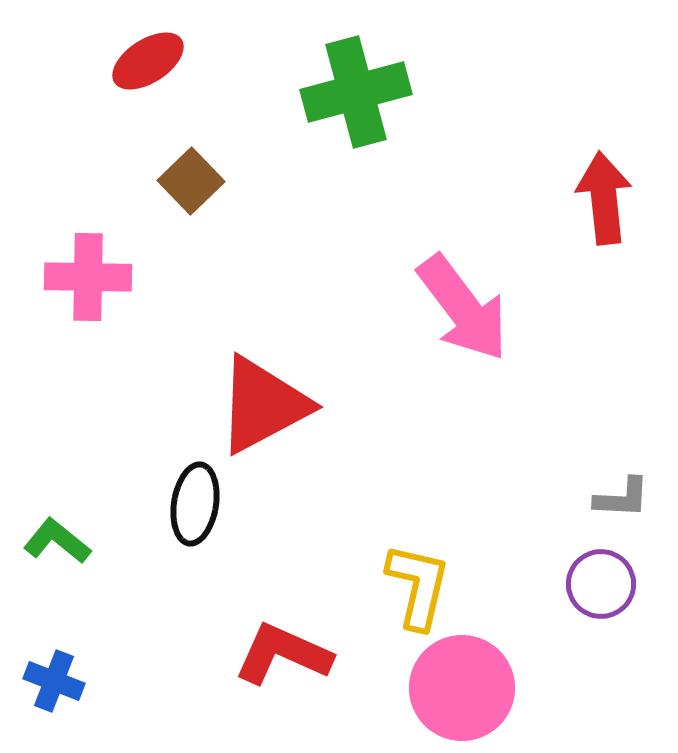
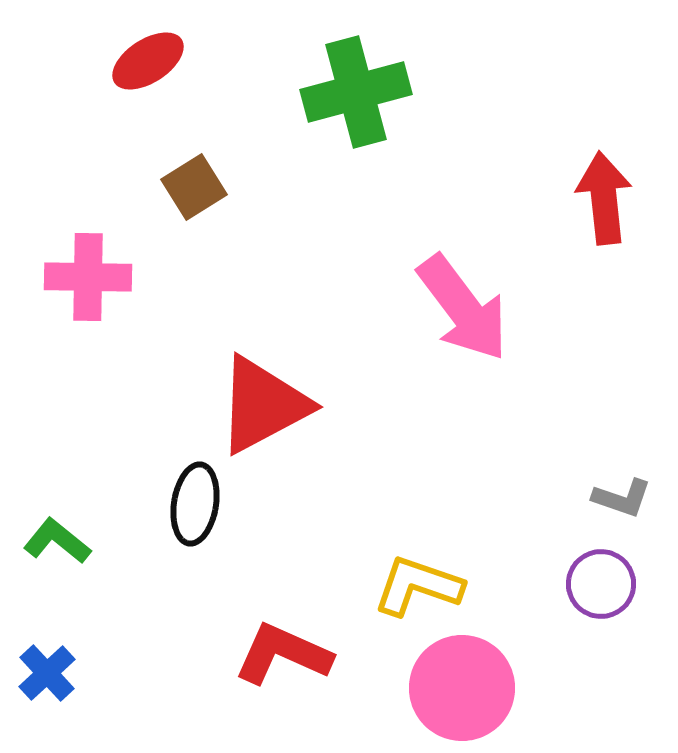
brown square: moved 3 px right, 6 px down; rotated 12 degrees clockwise
gray L-shape: rotated 16 degrees clockwise
yellow L-shape: rotated 84 degrees counterclockwise
blue cross: moved 7 px left, 8 px up; rotated 26 degrees clockwise
